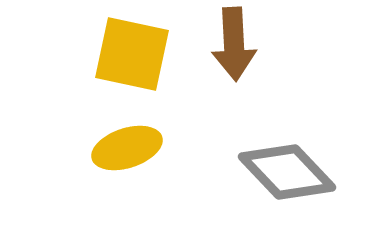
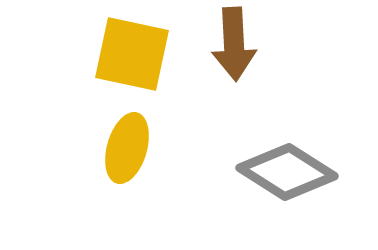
yellow ellipse: rotated 56 degrees counterclockwise
gray diamond: rotated 14 degrees counterclockwise
